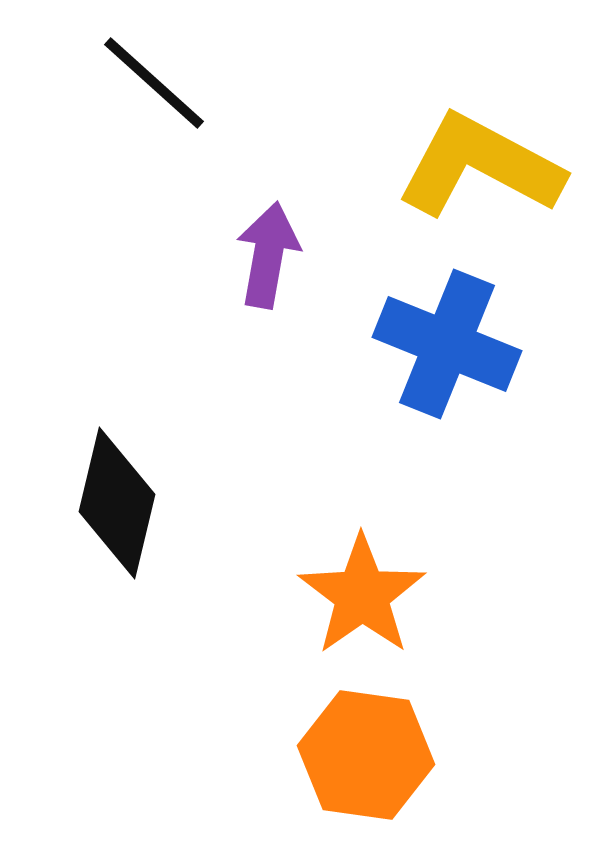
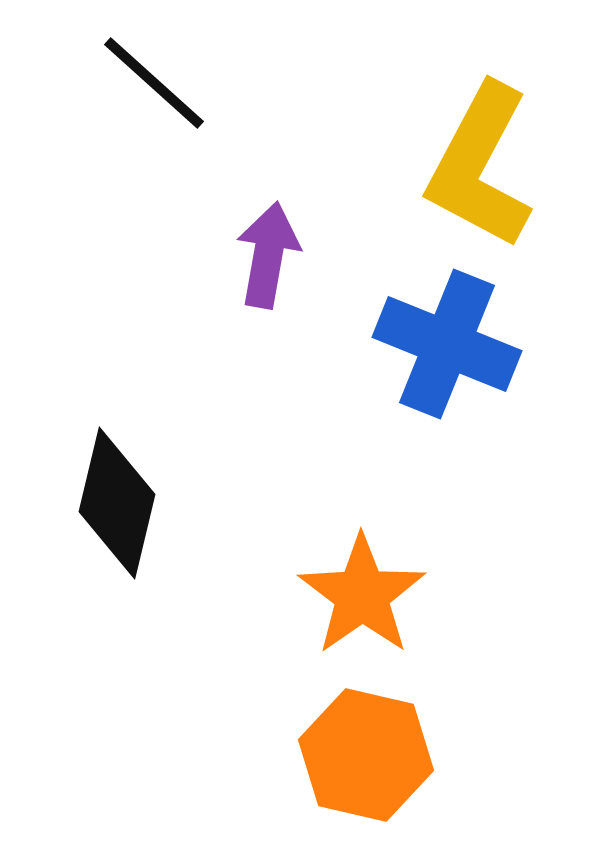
yellow L-shape: rotated 90 degrees counterclockwise
orange hexagon: rotated 5 degrees clockwise
